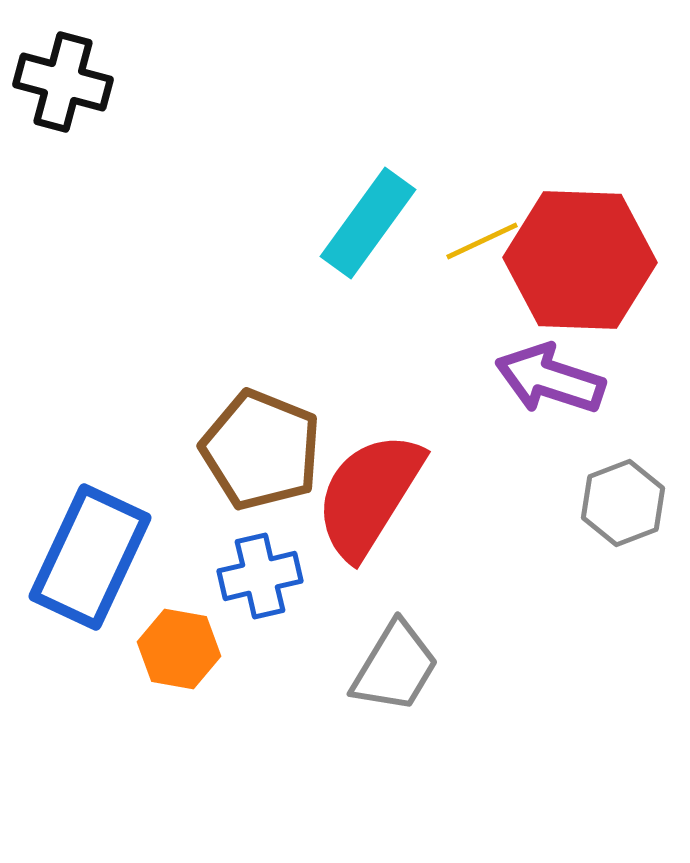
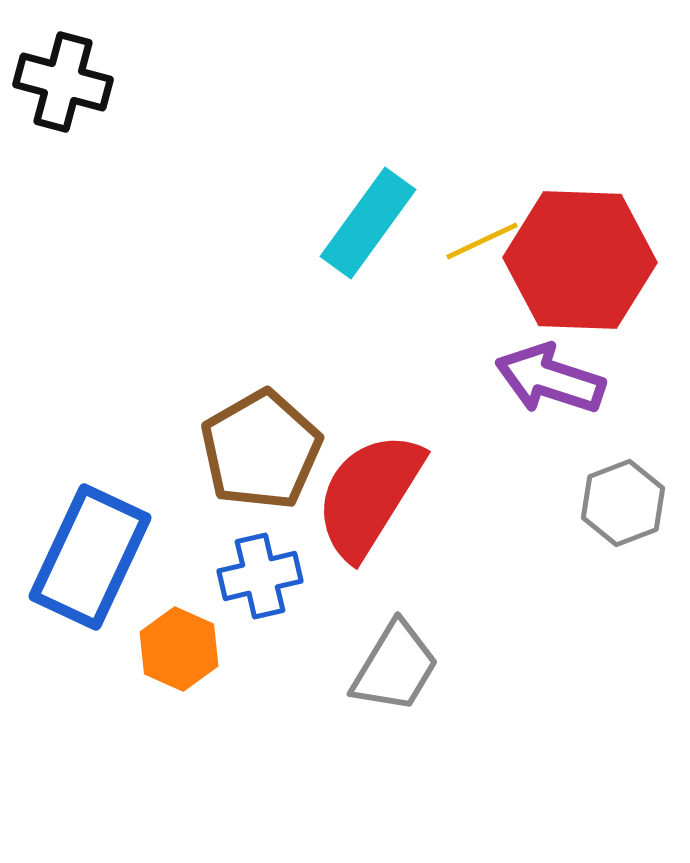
brown pentagon: rotated 20 degrees clockwise
orange hexagon: rotated 14 degrees clockwise
